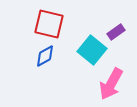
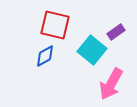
red square: moved 6 px right, 1 px down
